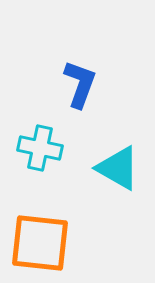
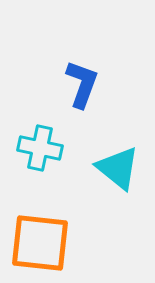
blue L-shape: moved 2 px right
cyan triangle: rotated 9 degrees clockwise
